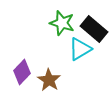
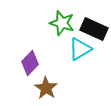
black rectangle: rotated 16 degrees counterclockwise
purple diamond: moved 8 px right, 9 px up
brown star: moved 3 px left, 8 px down
